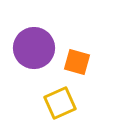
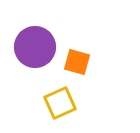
purple circle: moved 1 px right, 1 px up
